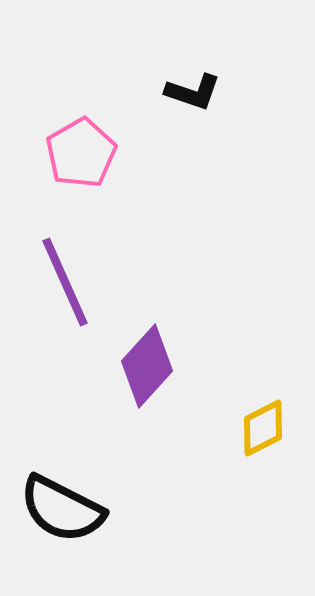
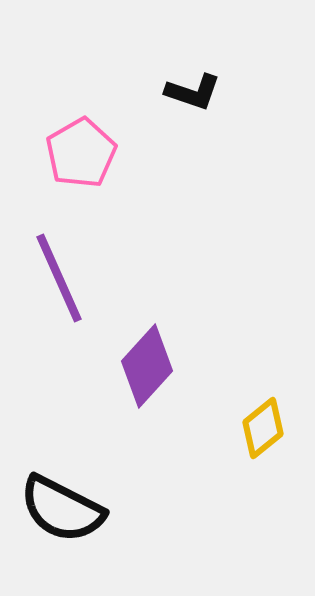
purple line: moved 6 px left, 4 px up
yellow diamond: rotated 12 degrees counterclockwise
